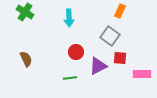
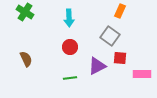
red circle: moved 6 px left, 5 px up
purple triangle: moved 1 px left
